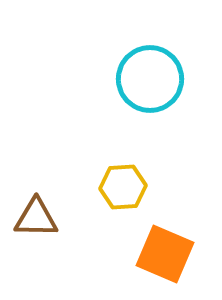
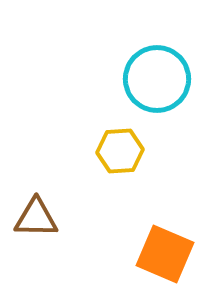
cyan circle: moved 7 px right
yellow hexagon: moved 3 px left, 36 px up
